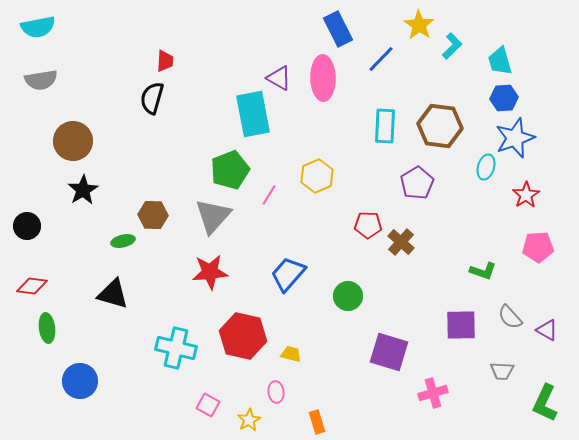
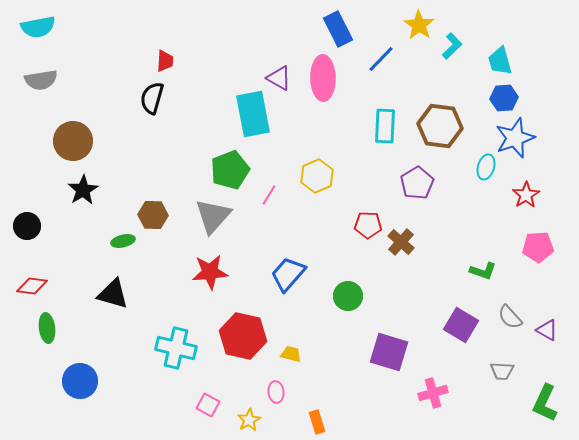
purple square at (461, 325): rotated 32 degrees clockwise
